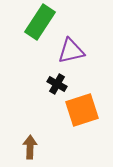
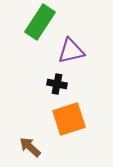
black cross: rotated 18 degrees counterclockwise
orange square: moved 13 px left, 9 px down
brown arrow: rotated 50 degrees counterclockwise
